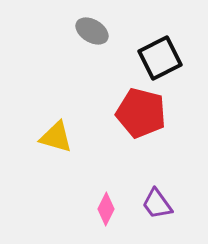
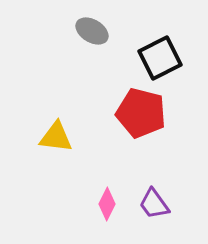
yellow triangle: rotated 9 degrees counterclockwise
purple trapezoid: moved 3 px left
pink diamond: moved 1 px right, 5 px up
